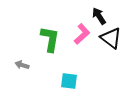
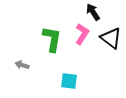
black arrow: moved 6 px left, 4 px up
pink L-shape: rotated 15 degrees counterclockwise
green L-shape: moved 2 px right
